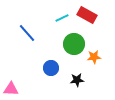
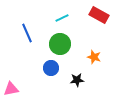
red rectangle: moved 12 px right
blue line: rotated 18 degrees clockwise
green circle: moved 14 px left
orange star: rotated 24 degrees clockwise
pink triangle: rotated 14 degrees counterclockwise
